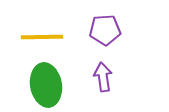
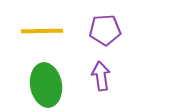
yellow line: moved 6 px up
purple arrow: moved 2 px left, 1 px up
